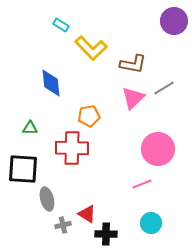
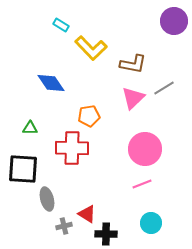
blue diamond: rotated 28 degrees counterclockwise
pink circle: moved 13 px left
gray cross: moved 1 px right, 1 px down
